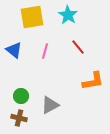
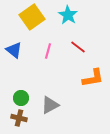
yellow square: rotated 25 degrees counterclockwise
red line: rotated 14 degrees counterclockwise
pink line: moved 3 px right
orange L-shape: moved 3 px up
green circle: moved 2 px down
